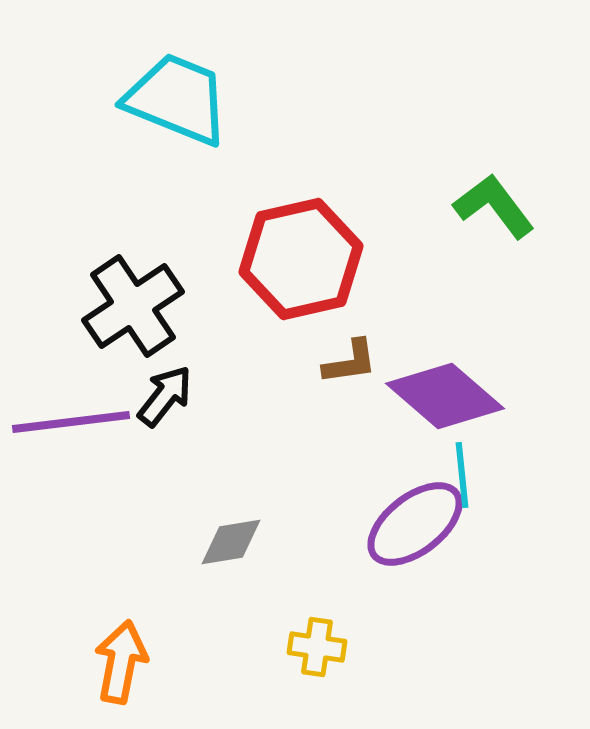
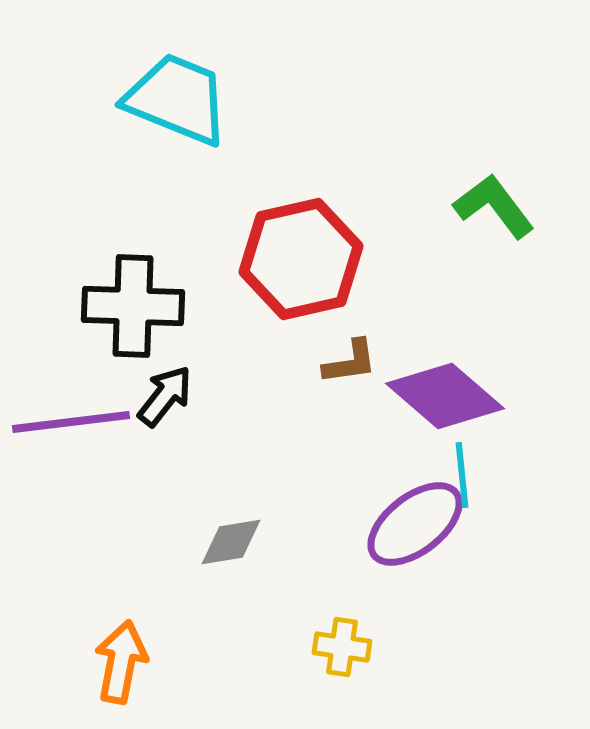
black cross: rotated 36 degrees clockwise
yellow cross: moved 25 px right
